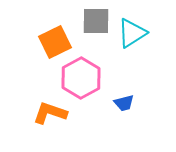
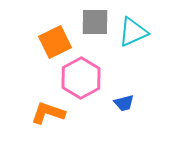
gray square: moved 1 px left, 1 px down
cyan triangle: moved 1 px right, 1 px up; rotated 8 degrees clockwise
orange L-shape: moved 2 px left
